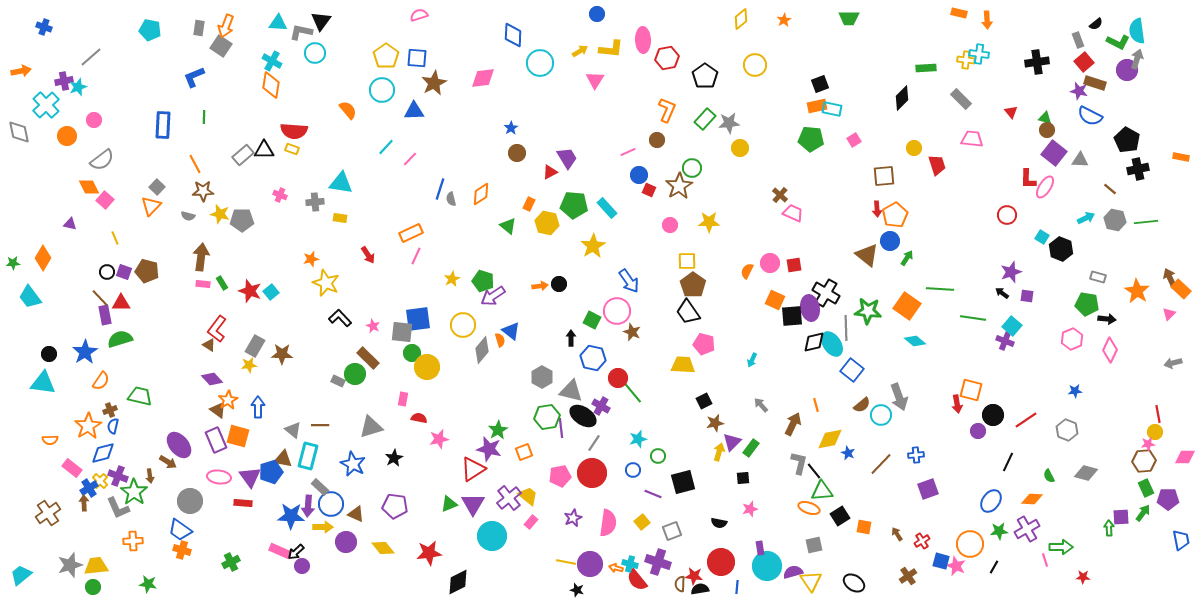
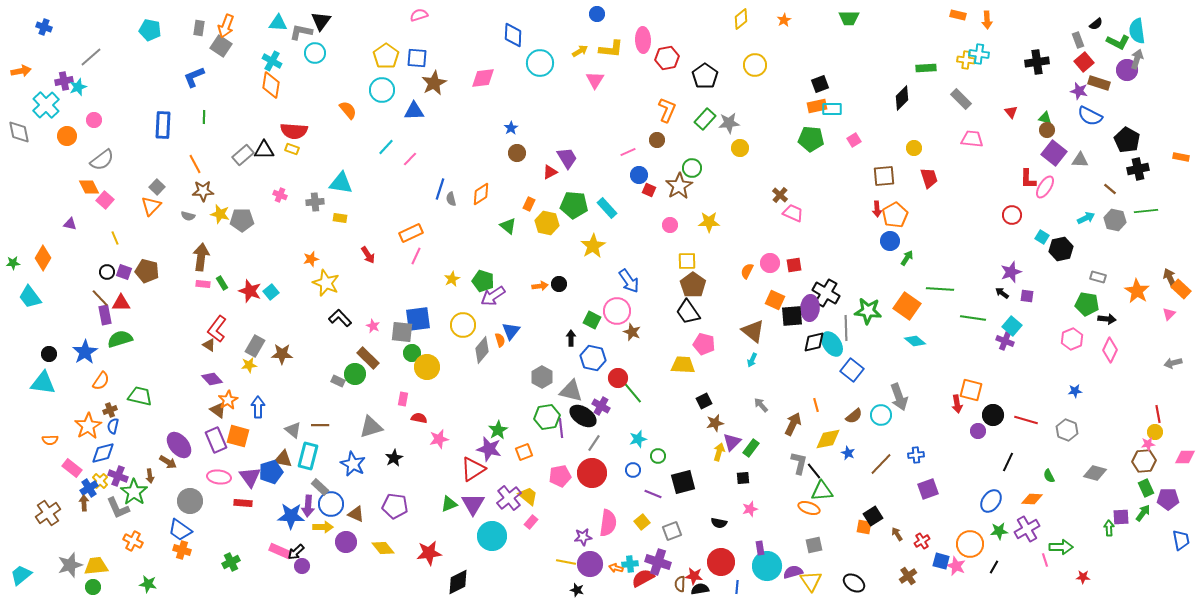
orange rectangle at (959, 13): moved 1 px left, 2 px down
brown rectangle at (1095, 83): moved 4 px right
cyan rectangle at (832, 109): rotated 12 degrees counterclockwise
red trapezoid at (937, 165): moved 8 px left, 13 px down
red circle at (1007, 215): moved 5 px right
green line at (1146, 222): moved 11 px up
black hexagon at (1061, 249): rotated 25 degrees clockwise
brown triangle at (867, 255): moved 114 px left, 76 px down
purple ellipse at (810, 308): rotated 15 degrees clockwise
blue triangle at (511, 331): rotated 30 degrees clockwise
brown semicircle at (862, 405): moved 8 px left, 11 px down
red line at (1026, 420): rotated 50 degrees clockwise
yellow diamond at (830, 439): moved 2 px left
gray diamond at (1086, 473): moved 9 px right
black square at (840, 516): moved 33 px right
purple star at (573, 518): moved 10 px right, 19 px down; rotated 18 degrees clockwise
orange cross at (133, 541): rotated 30 degrees clockwise
cyan cross at (630, 564): rotated 21 degrees counterclockwise
red semicircle at (637, 580): moved 6 px right, 2 px up; rotated 100 degrees clockwise
